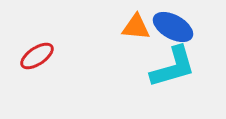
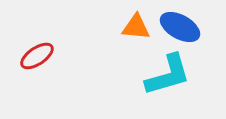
blue ellipse: moved 7 px right
cyan L-shape: moved 5 px left, 8 px down
